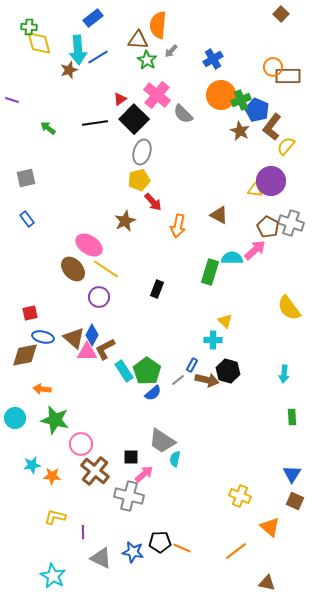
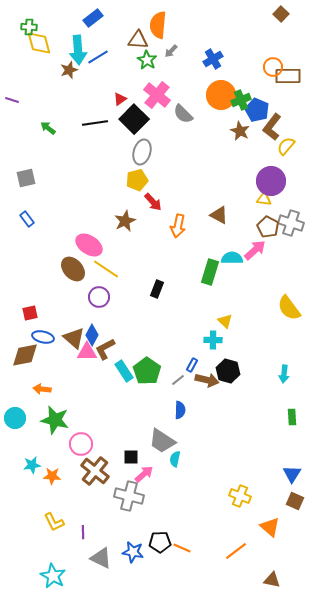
yellow pentagon at (139, 180): moved 2 px left
yellow triangle at (255, 190): moved 9 px right, 9 px down
blue semicircle at (153, 393): moved 27 px right, 17 px down; rotated 48 degrees counterclockwise
yellow L-shape at (55, 517): moved 1 px left, 5 px down; rotated 130 degrees counterclockwise
brown triangle at (267, 583): moved 5 px right, 3 px up
